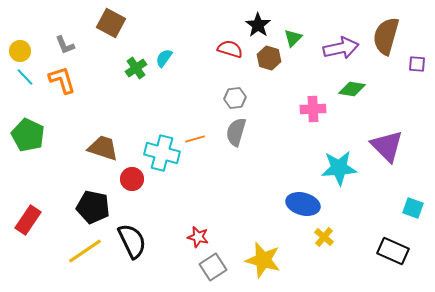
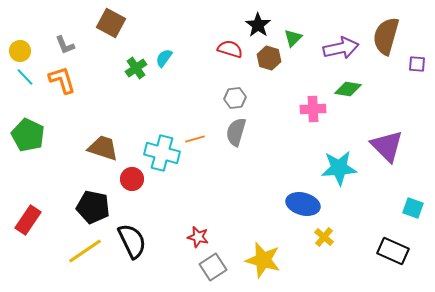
green diamond: moved 4 px left
